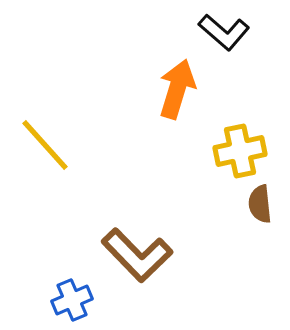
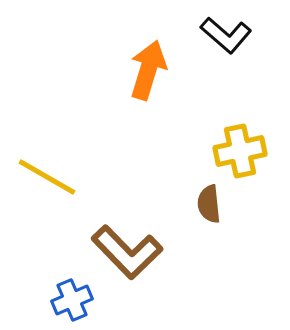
black L-shape: moved 2 px right, 3 px down
orange arrow: moved 29 px left, 19 px up
yellow line: moved 2 px right, 32 px down; rotated 18 degrees counterclockwise
brown semicircle: moved 51 px left
brown L-shape: moved 10 px left, 3 px up
